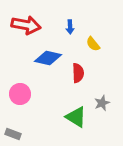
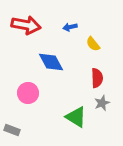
blue arrow: rotated 80 degrees clockwise
blue diamond: moved 3 px right, 4 px down; rotated 48 degrees clockwise
red semicircle: moved 19 px right, 5 px down
pink circle: moved 8 px right, 1 px up
gray rectangle: moved 1 px left, 4 px up
